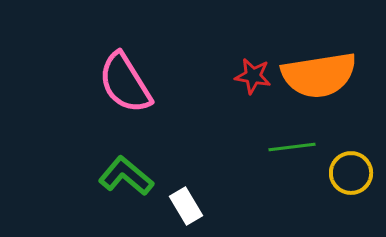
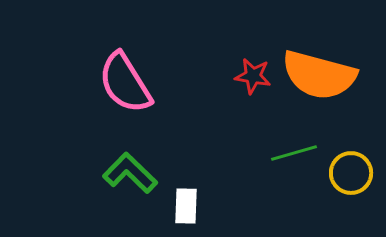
orange semicircle: rotated 24 degrees clockwise
green line: moved 2 px right, 6 px down; rotated 9 degrees counterclockwise
green L-shape: moved 4 px right, 3 px up; rotated 4 degrees clockwise
white rectangle: rotated 33 degrees clockwise
